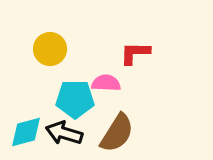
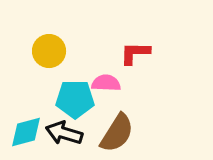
yellow circle: moved 1 px left, 2 px down
